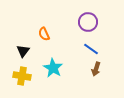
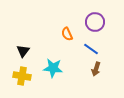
purple circle: moved 7 px right
orange semicircle: moved 23 px right
cyan star: rotated 24 degrees counterclockwise
